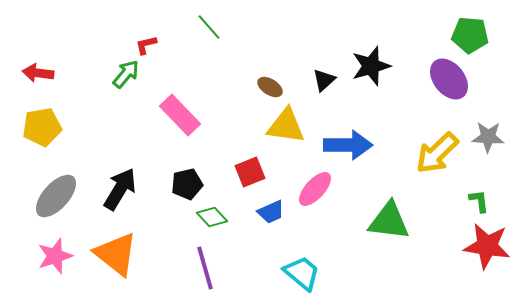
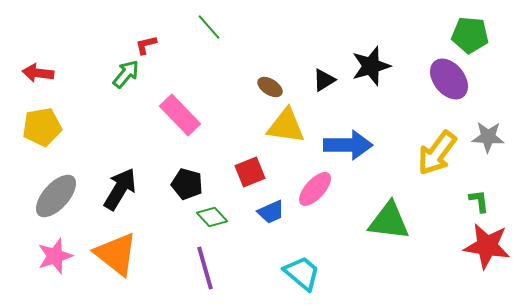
black triangle: rotated 10 degrees clockwise
yellow arrow: rotated 9 degrees counterclockwise
black pentagon: rotated 28 degrees clockwise
